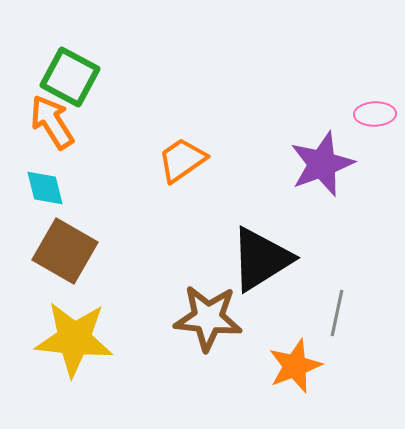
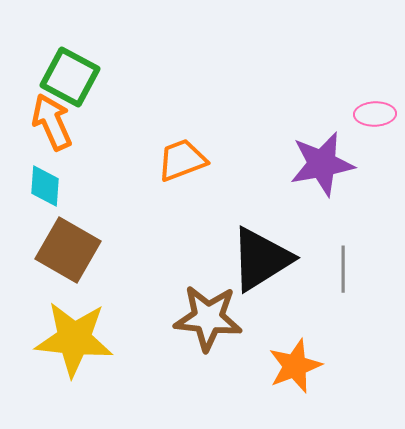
orange arrow: rotated 8 degrees clockwise
orange trapezoid: rotated 14 degrees clockwise
purple star: rotated 10 degrees clockwise
cyan diamond: moved 2 px up; rotated 18 degrees clockwise
brown square: moved 3 px right, 1 px up
gray line: moved 6 px right, 44 px up; rotated 12 degrees counterclockwise
